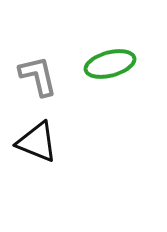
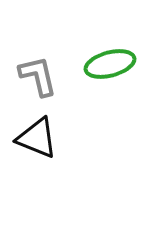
black triangle: moved 4 px up
